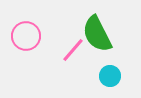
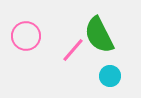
green semicircle: moved 2 px right, 1 px down
